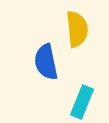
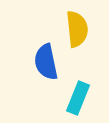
cyan rectangle: moved 4 px left, 4 px up
